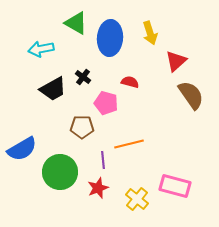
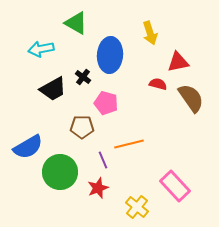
blue ellipse: moved 17 px down
red triangle: moved 2 px right, 1 px down; rotated 30 degrees clockwise
red semicircle: moved 28 px right, 2 px down
brown semicircle: moved 3 px down
blue semicircle: moved 6 px right, 2 px up
purple line: rotated 18 degrees counterclockwise
pink rectangle: rotated 32 degrees clockwise
yellow cross: moved 8 px down
